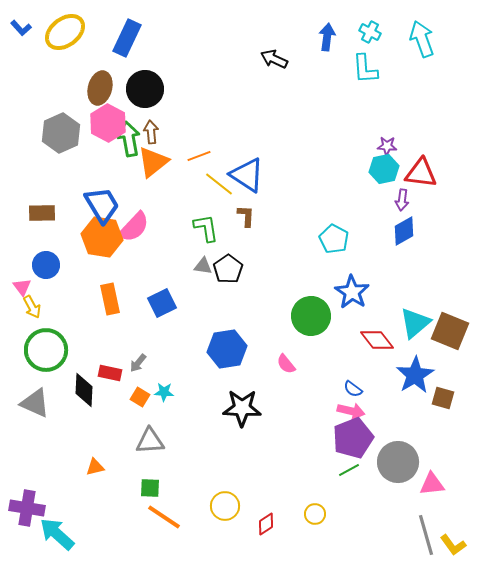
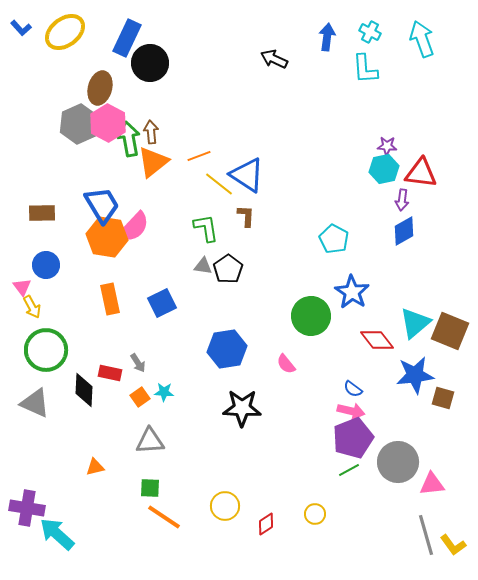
black circle at (145, 89): moved 5 px right, 26 px up
gray hexagon at (61, 133): moved 18 px right, 9 px up
orange hexagon at (102, 237): moved 5 px right
gray arrow at (138, 363): rotated 72 degrees counterclockwise
blue star at (415, 375): rotated 24 degrees clockwise
orange square at (140, 397): rotated 24 degrees clockwise
